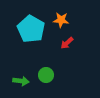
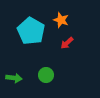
orange star: rotated 14 degrees clockwise
cyan pentagon: moved 2 px down
green arrow: moved 7 px left, 3 px up
